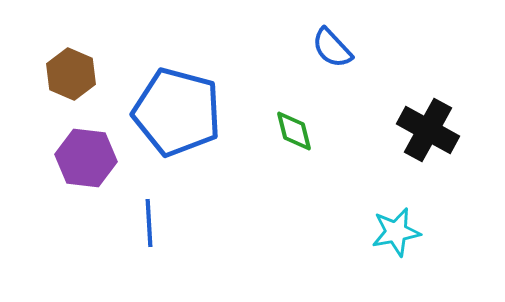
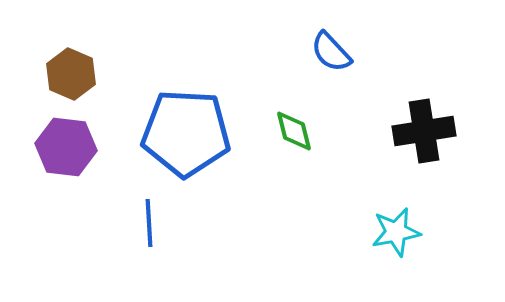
blue semicircle: moved 1 px left, 4 px down
blue pentagon: moved 9 px right, 21 px down; rotated 12 degrees counterclockwise
black cross: moved 4 px left, 1 px down; rotated 38 degrees counterclockwise
purple hexagon: moved 20 px left, 11 px up
